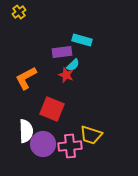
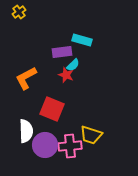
purple circle: moved 2 px right, 1 px down
